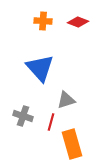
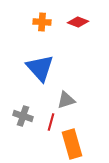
orange cross: moved 1 px left, 1 px down
